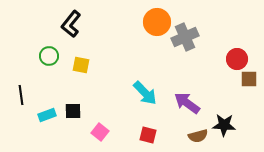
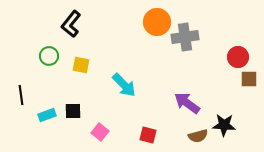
gray cross: rotated 16 degrees clockwise
red circle: moved 1 px right, 2 px up
cyan arrow: moved 21 px left, 8 px up
